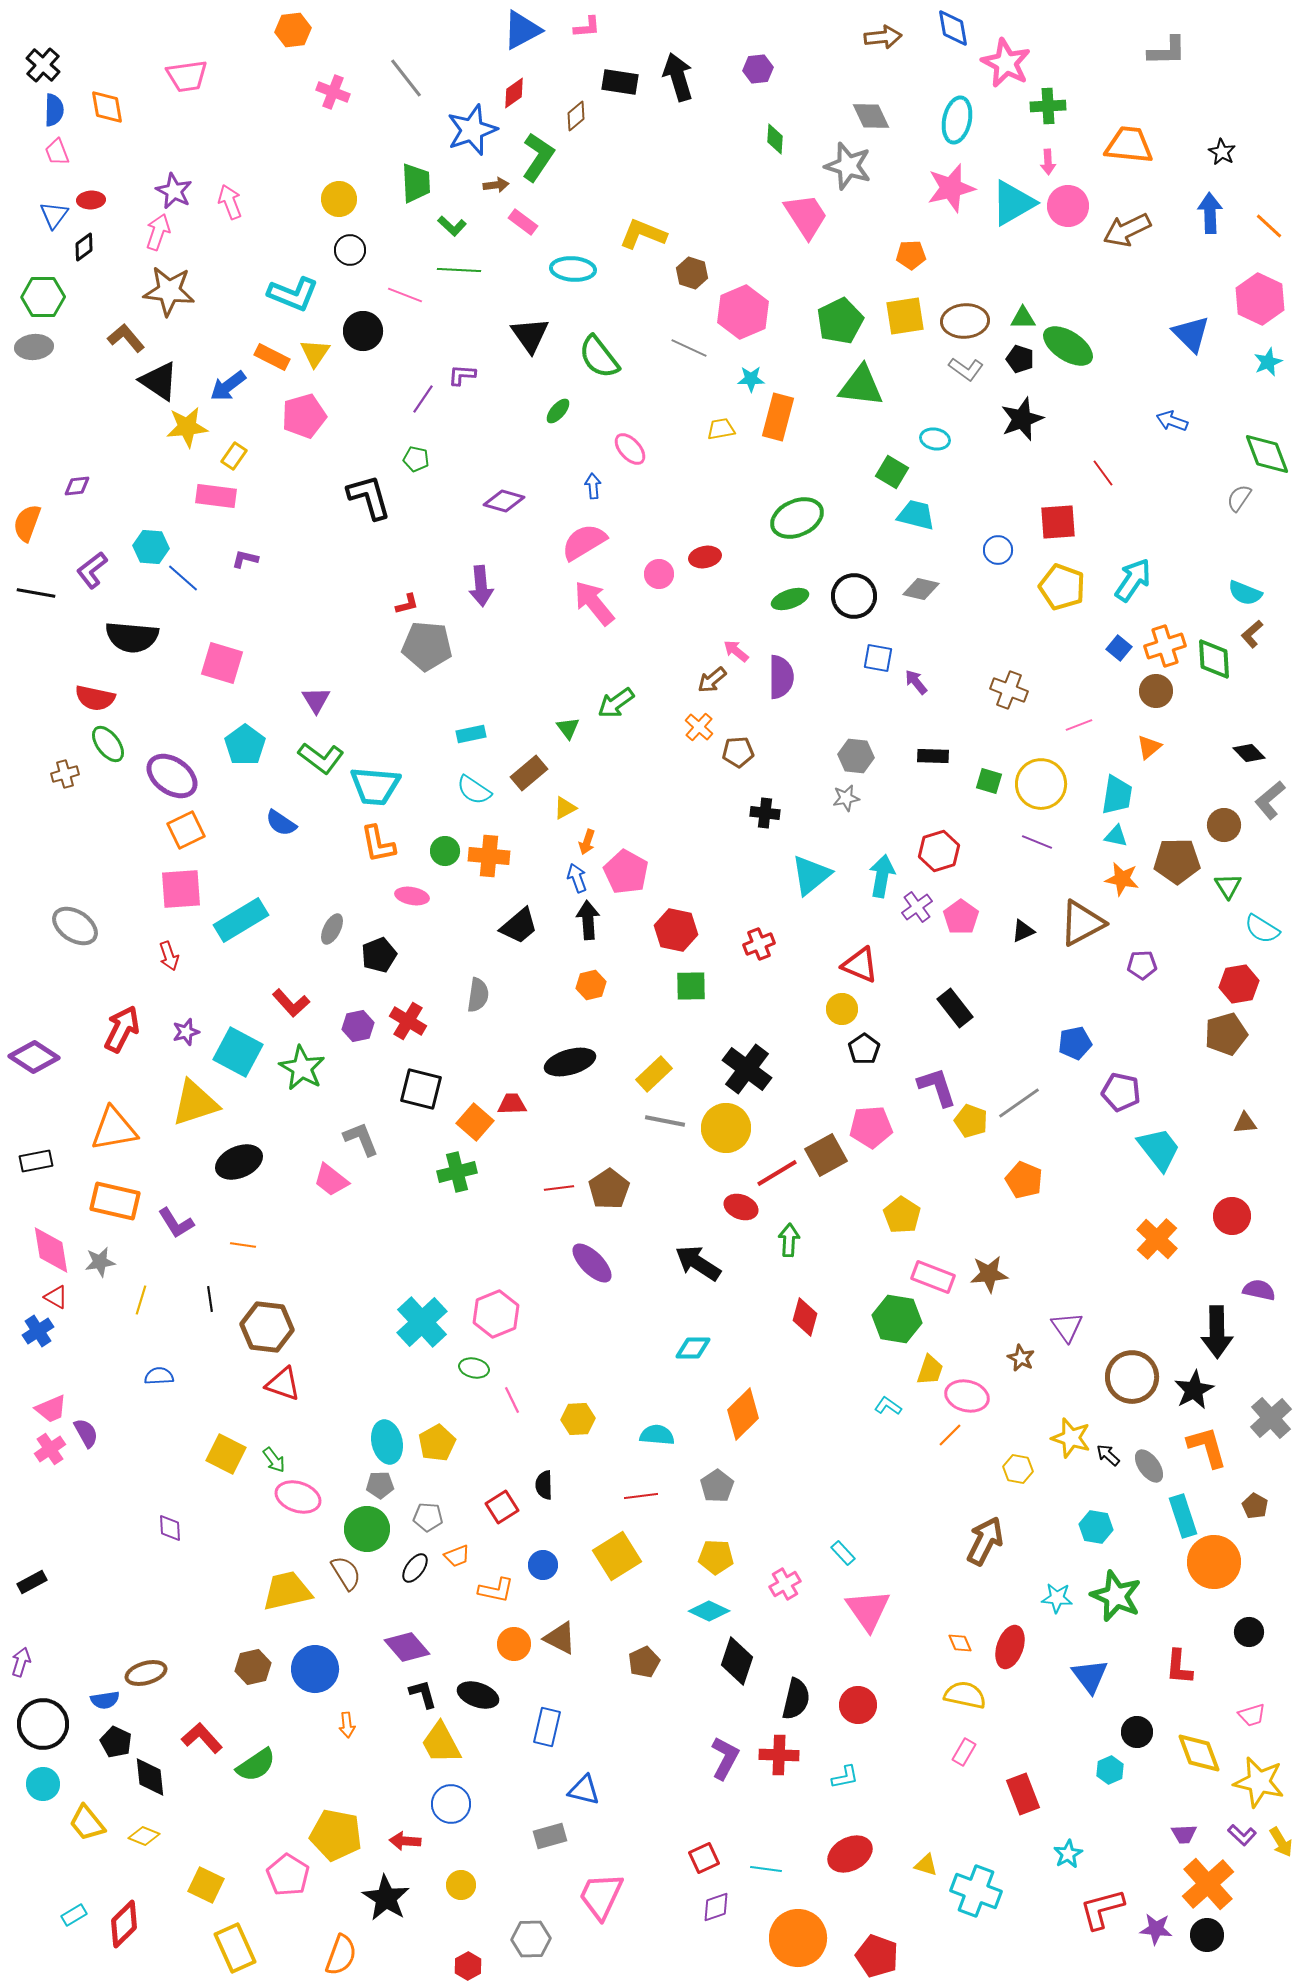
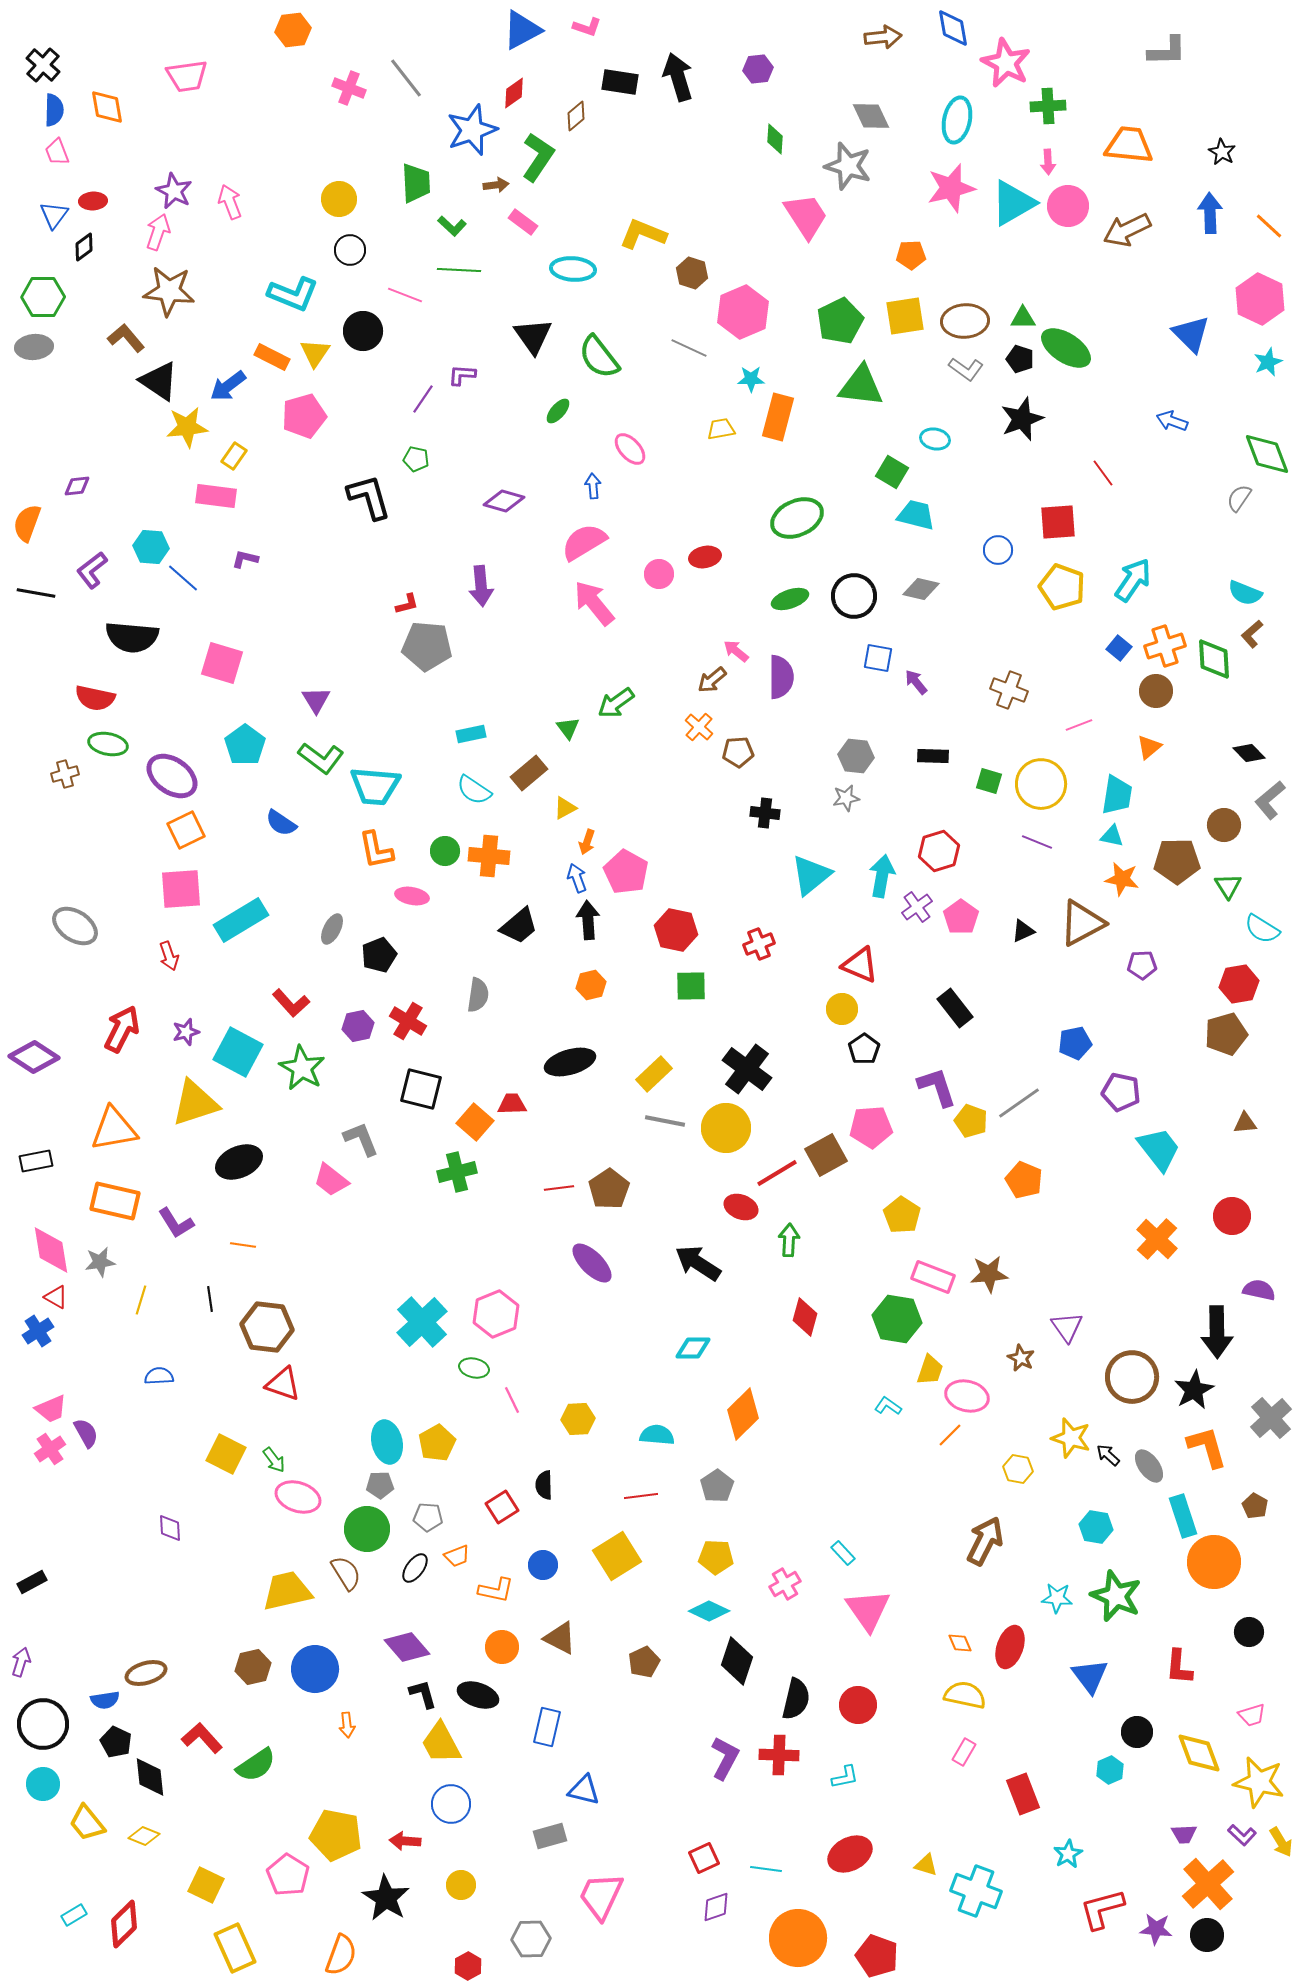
pink L-shape at (587, 27): rotated 24 degrees clockwise
pink cross at (333, 92): moved 16 px right, 4 px up
red ellipse at (91, 200): moved 2 px right, 1 px down
black triangle at (530, 335): moved 3 px right, 1 px down
green ellipse at (1068, 346): moved 2 px left, 2 px down
green ellipse at (108, 744): rotated 42 degrees counterclockwise
cyan triangle at (1116, 836): moved 4 px left
orange L-shape at (378, 844): moved 2 px left, 6 px down
orange circle at (514, 1644): moved 12 px left, 3 px down
